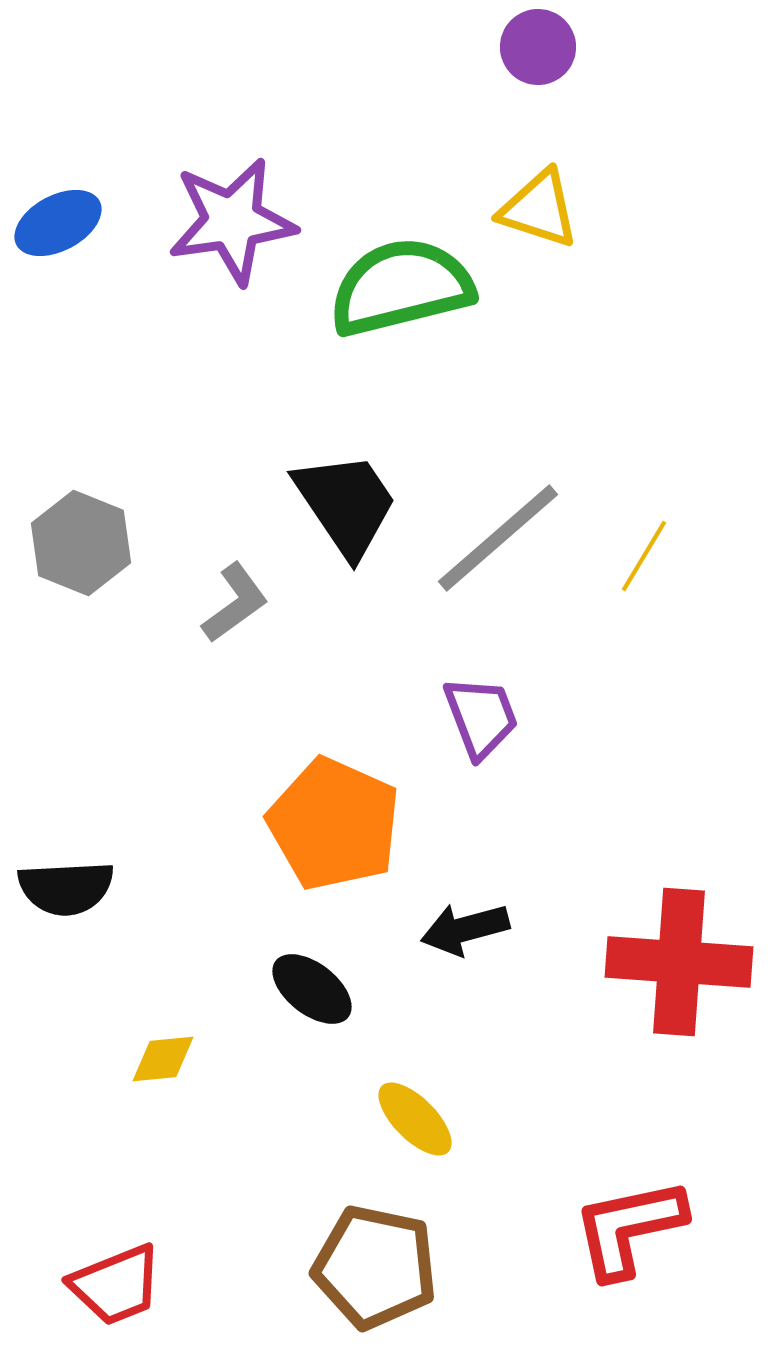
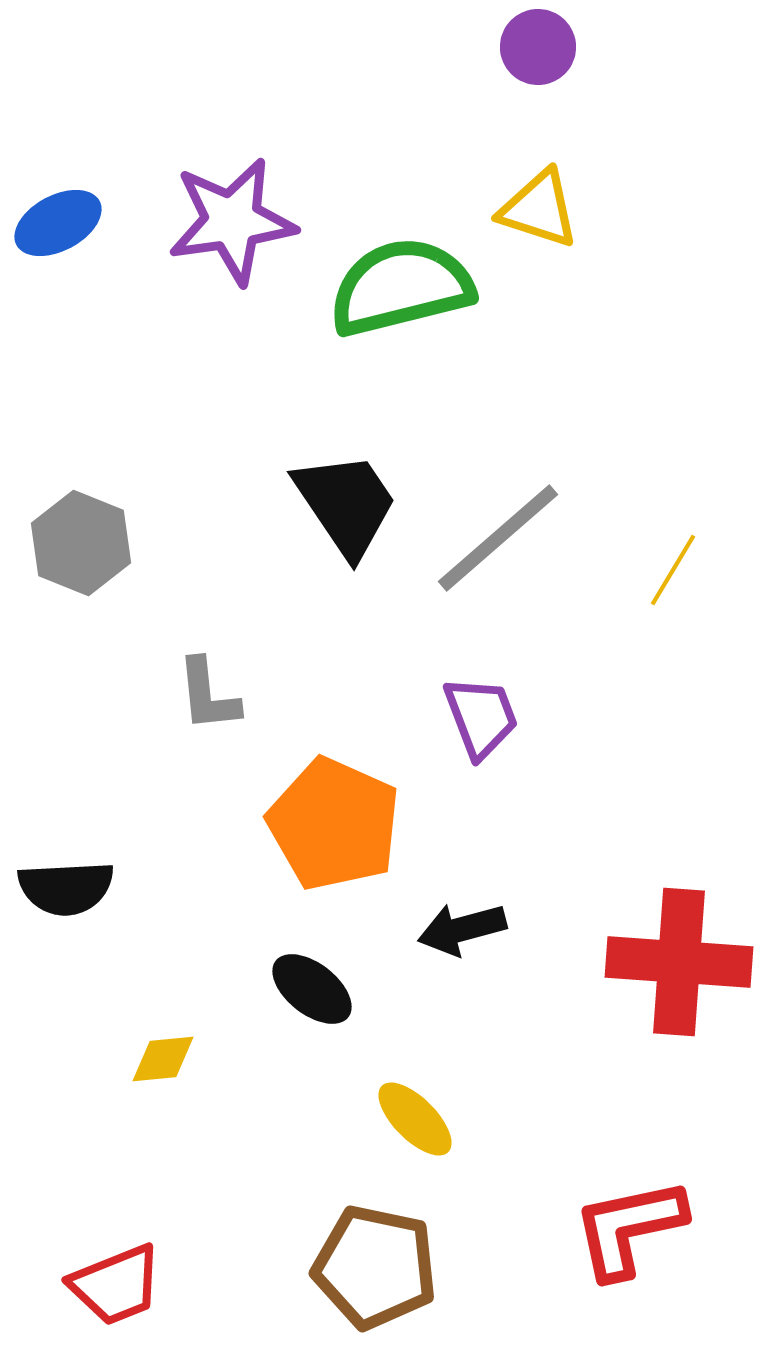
yellow line: moved 29 px right, 14 px down
gray L-shape: moved 27 px left, 92 px down; rotated 120 degrees clockwise
black arrow: moved 3 px left
